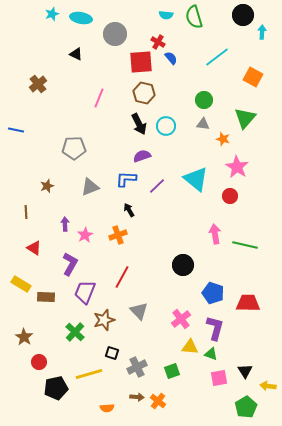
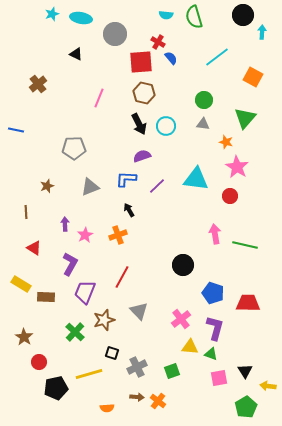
orange star at (223, 139): moved 3 px right, 3 px down
cyan triangle at (196, 179): rotated 32 degrees counterclockwise
